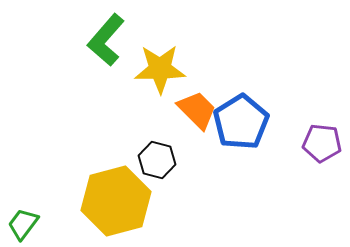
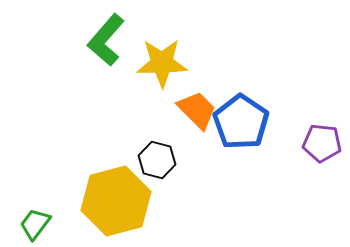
yellow star: moved 2 px right, 6 px up
blue pentagon: rotated 6 degrees counterclockwise
green trapezoid: moved 12 px right
